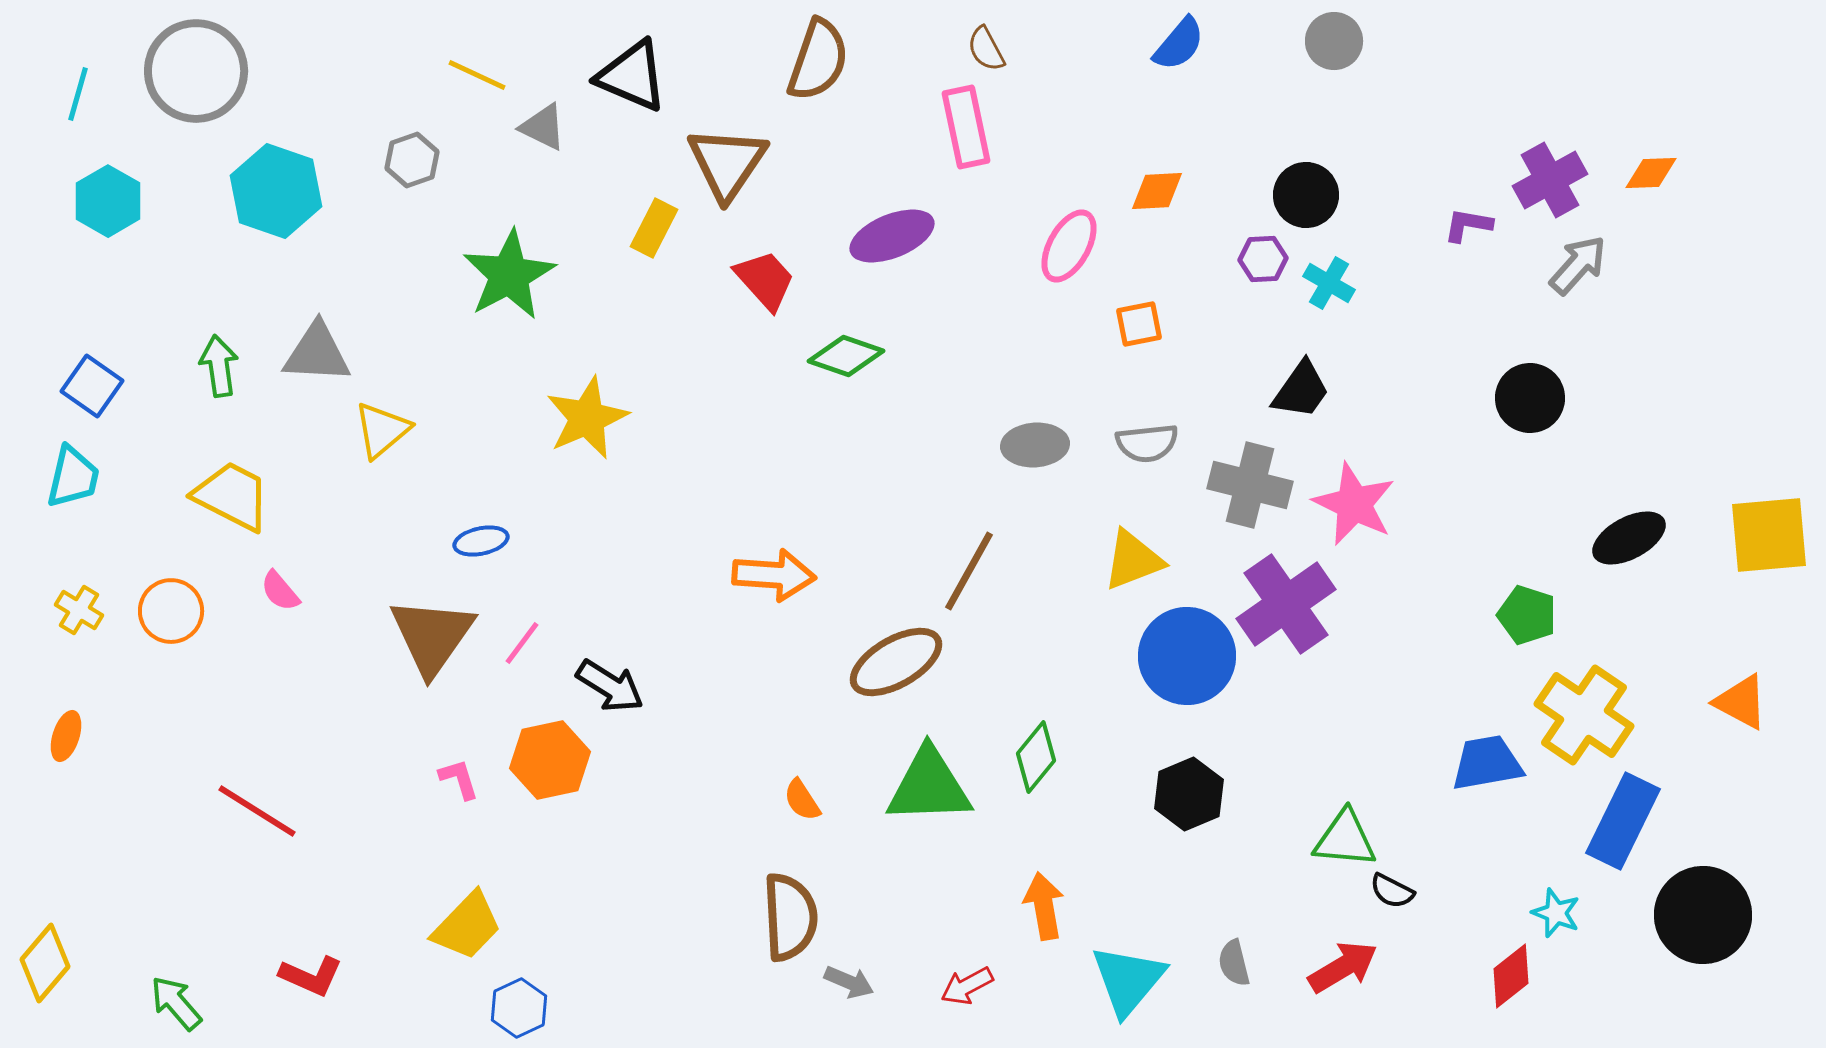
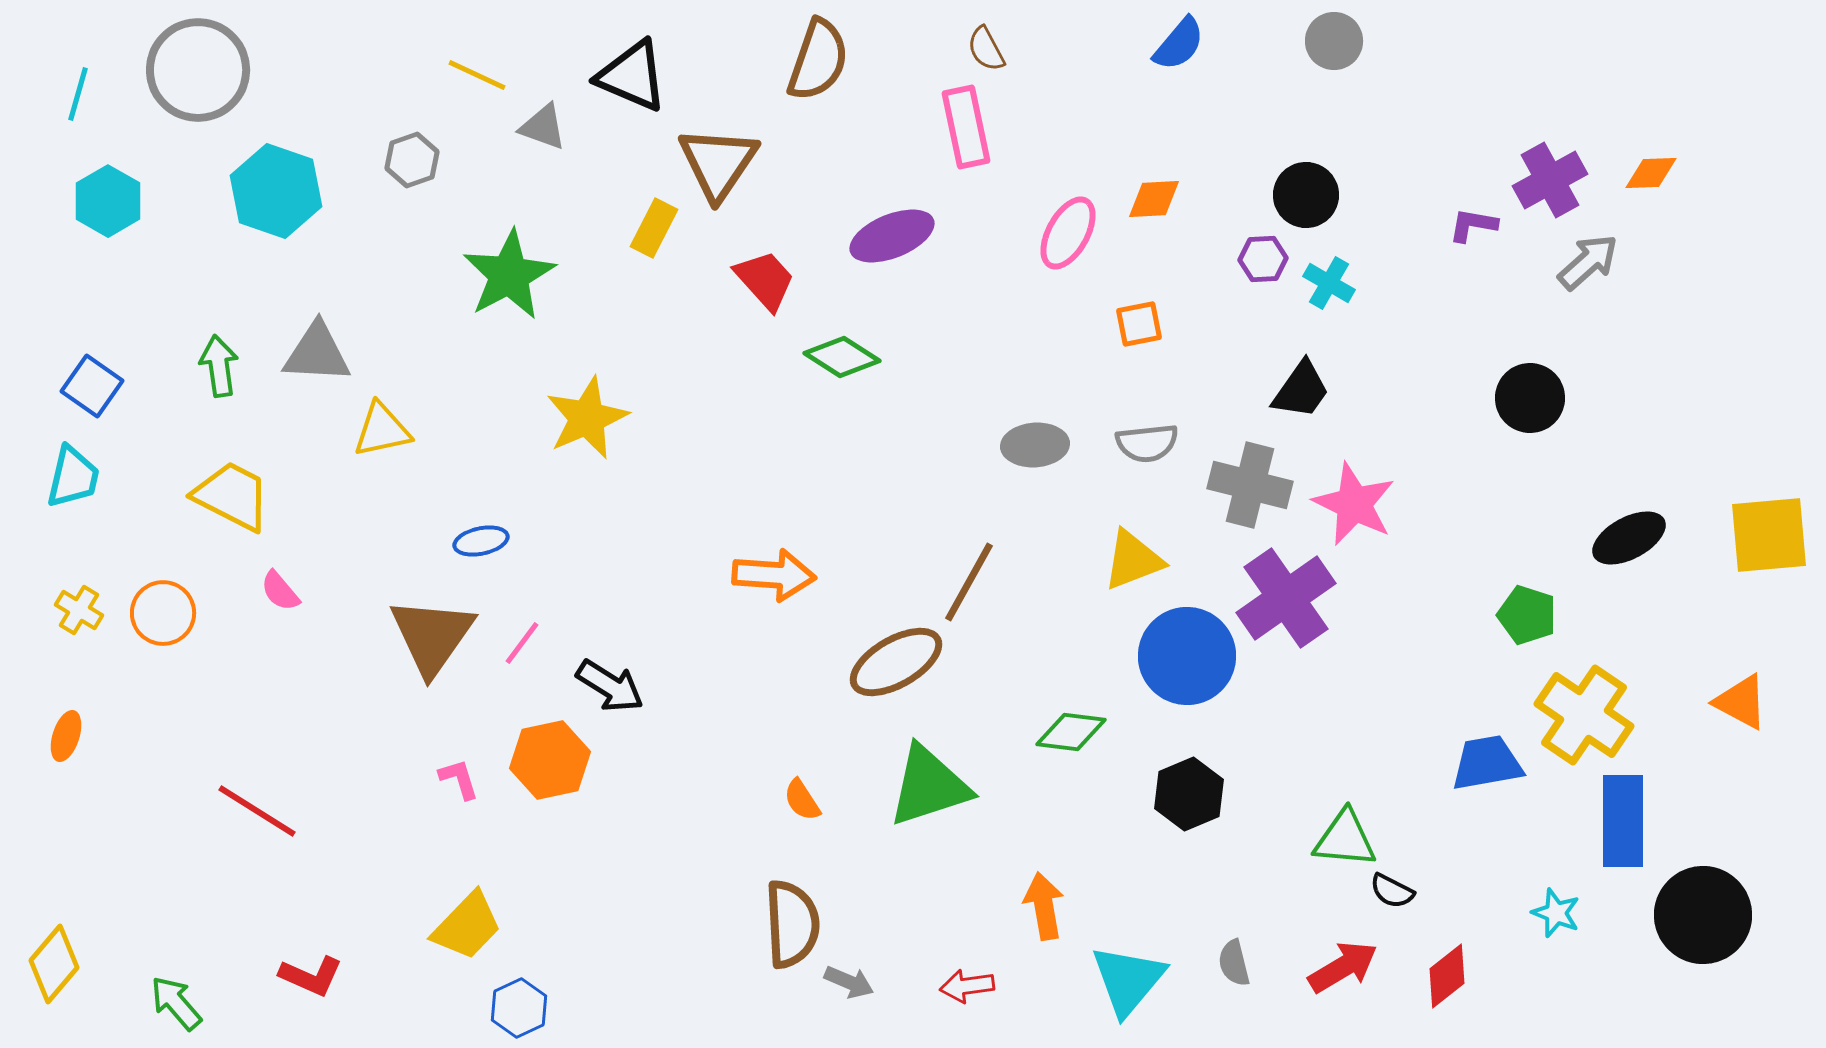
gray circle at (196, 71): moved 2 px right, 1 px up
gray triangle at (543, 127): rotated 6 degrees counterclockwise
brown triangle at (727, 163): moved 9 px left
orange diamond at (1157, 191): moved 3 px left, 8 px down
purple L-shape at (1468, 225): moved 5 px right
pink ellipse at (1069, 246): moved 1 px left, 13 px up
gray arrow at (1578, 265): moved 10 px right, 3 px up; rotated 6 degrees clockwise
green diamond at (846, 356): moved 4 px left, 1 px down; rotated 14 degrees clockwise
yellow triangle at (382, 430): rotated 28 degrees clockwise
brown line at (969, 571): moved 11 px down
purple cross at (1286, 604): moved 6 px up
orange circle at (171, 611): moved 8 px left, 2 px down
green diamond at (1036, 757): moved 35 px right, 25 px up; rotated 58 degrees clockwise
green triangle at (929, 786): rotated 16 degrees counterclockwise
blue rectangle at (1623, 821): rotated 26 degrees counterclockwise
brown semicircle at (790, 917): moved 2 px right, 7 px down
yellow diamond at (45, 963): moved 9 px right, 1 px down
red diamond at (1511, 976): moved 64 px left
red arrow at (967, 986): rotated 20 degrees clockwise
